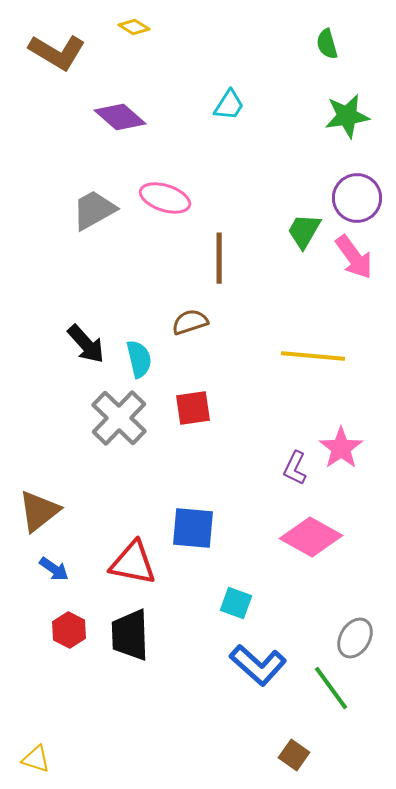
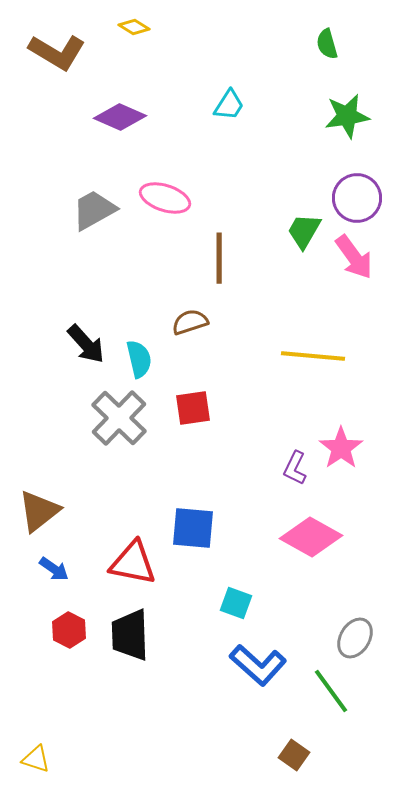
purple diamond: rotated 18 degrees counterclockwise
green line: moved 3 px down
